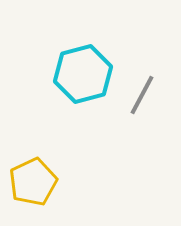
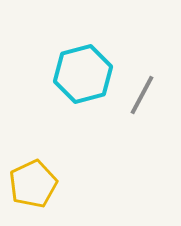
yellow pentagon: moved 2 px down
